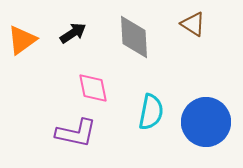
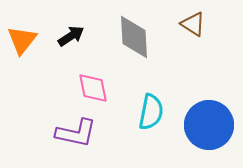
black arrow: moved 2 px left, 3 px down
orange triangle: rotated 16 degrees counterclockwise
blue circle: moved 3 px right, 3 px down
